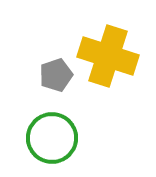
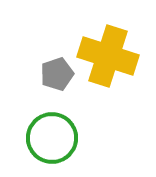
gray pentagon: moved 1 px right, 1 px up
